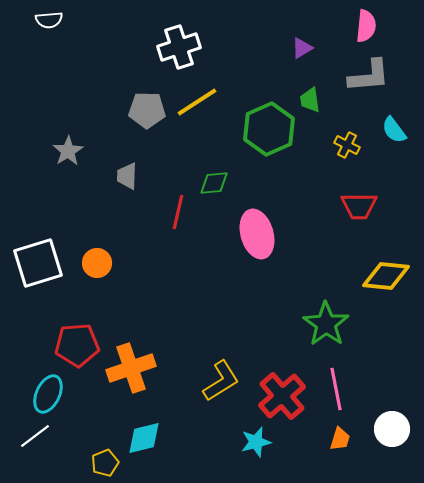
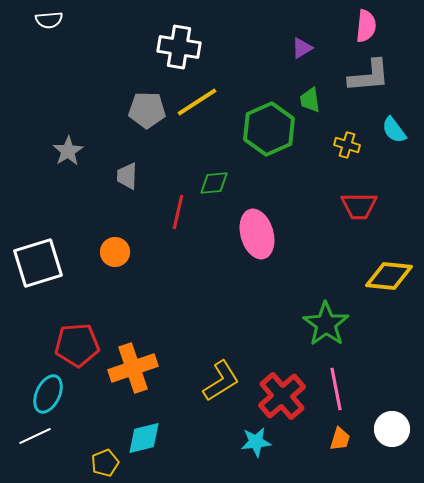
white cross: rotated 27 degrees clockwise
yellow cross: rotated 10 degrees counterclockwise
orange circle: moved 18 px right, 11 px up
yellow diamond: moved 3 px right
orange cross: moved 2 px right
white line: rotated 12 degrees clockwise
cyan star: rotated 8 degrees clockwise
